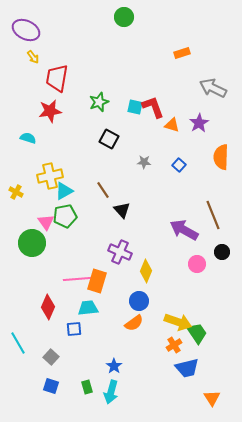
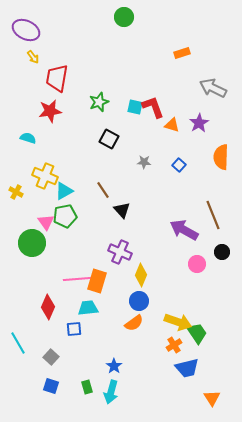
yellow cross at (50, 176): moved 5 px left; rotated 35 degrees clockwise
yellow diamond at (146, 271): moved 5 px left, 4 px down
